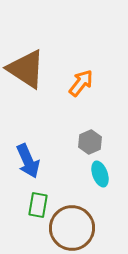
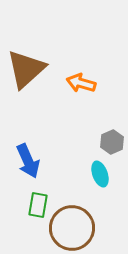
brown triangle: rotated 45 degrees clockwise
orange arrow: rotated 112 degrees counterclockwise
gray hexagon: moved 22 px right
